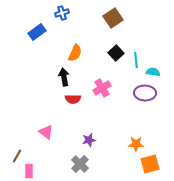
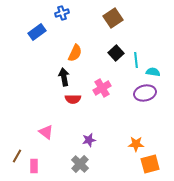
purple ellipse: rotated 15 degrees counterclockwise
pink rectangle: moved 5 px right, 5 px up
